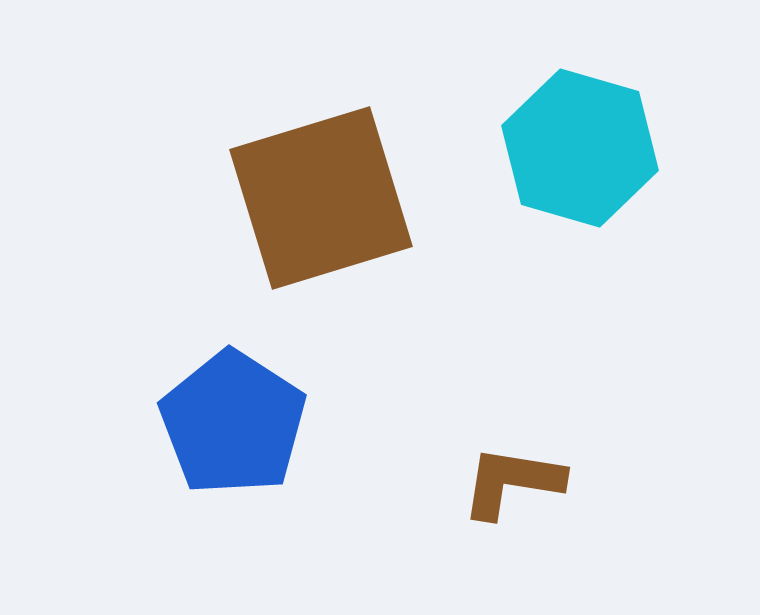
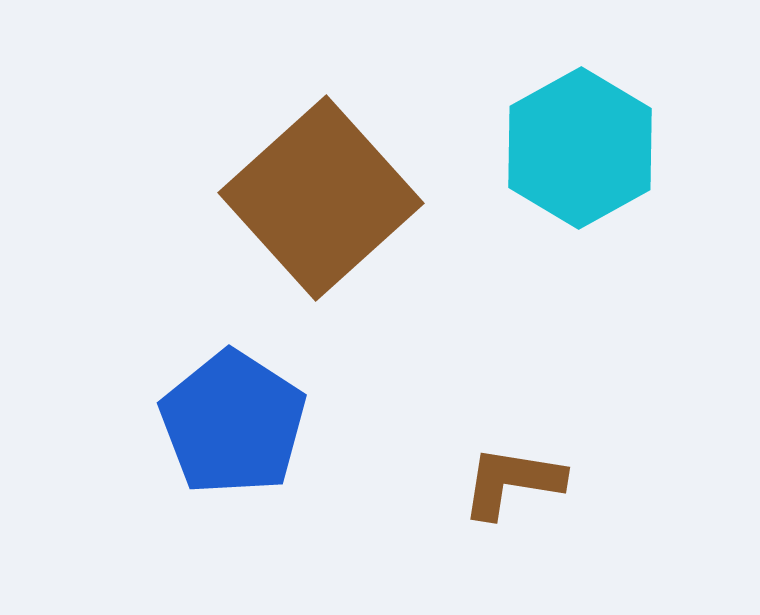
cyan hexagon: rotated 15 degrees clockwise
brown square: rotated 25 degrees counterclockwise
